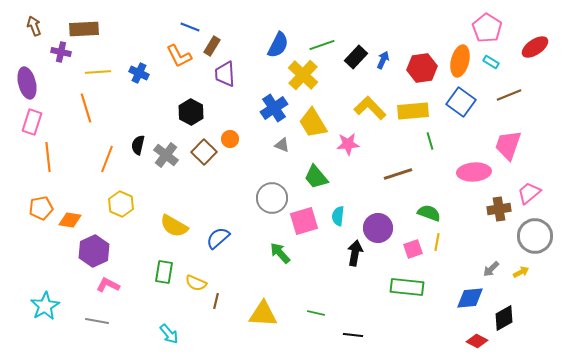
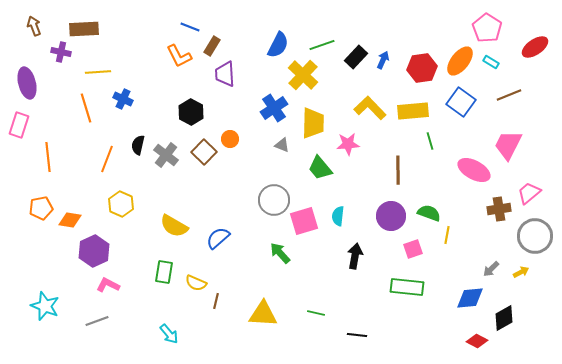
orange ellipse at (460, 61): rotated 24 degrees clockwise
blue cross at (139, 73): moved 16 px left, 26 px down
pink rectangle at (32, 122): moved 13 px left, 3 px down
yellow trapezoid at (313, 123): rotated 148 degrees counterclockwise
pink trapezoid at (508, 145): rotated 8 degrees clockwise
pink ellipse at (474, 172): moved 2 px up; rotated 32 degrees clockwise
brown line at (398, 174): moved 4 px up; rotated 72 degrees counterclockwise
green trapezoid at (316, 177): moved 4 px right, 9 px up
gray circle at (272, 198): moved 2 px right, 2 px down
purple circle at (378, 228): moved 13 px right, 12 px up
yellow line at (437, 242): moved 10 px right, 7 px up
black arrow at (355, 253): moved 3 px down
cyan star at (45, 306): rotated 20 degrees counterclockwise
gray line at (97, 321): rotated 30 degrees counterclockwise
black line at (353, 335): moved 4 px right
